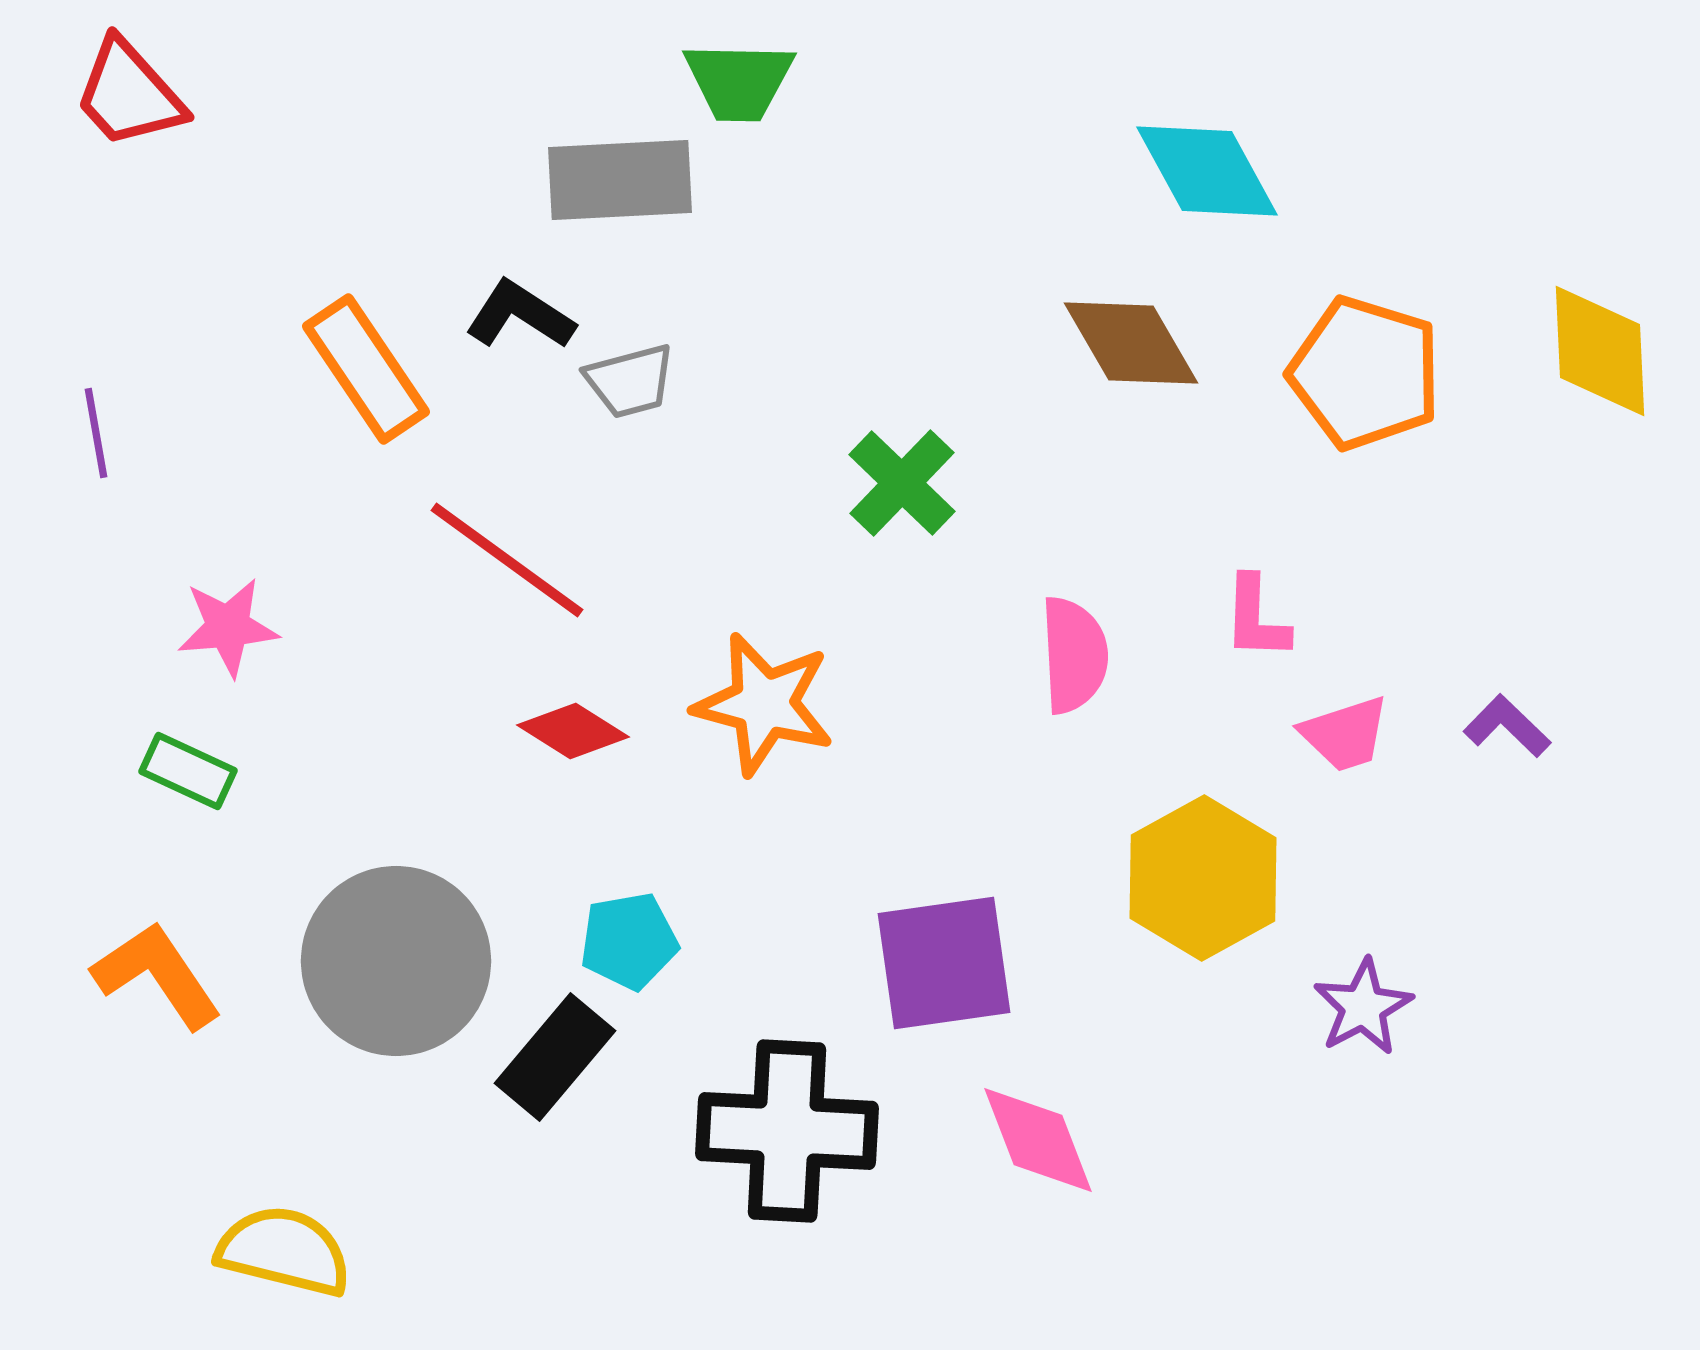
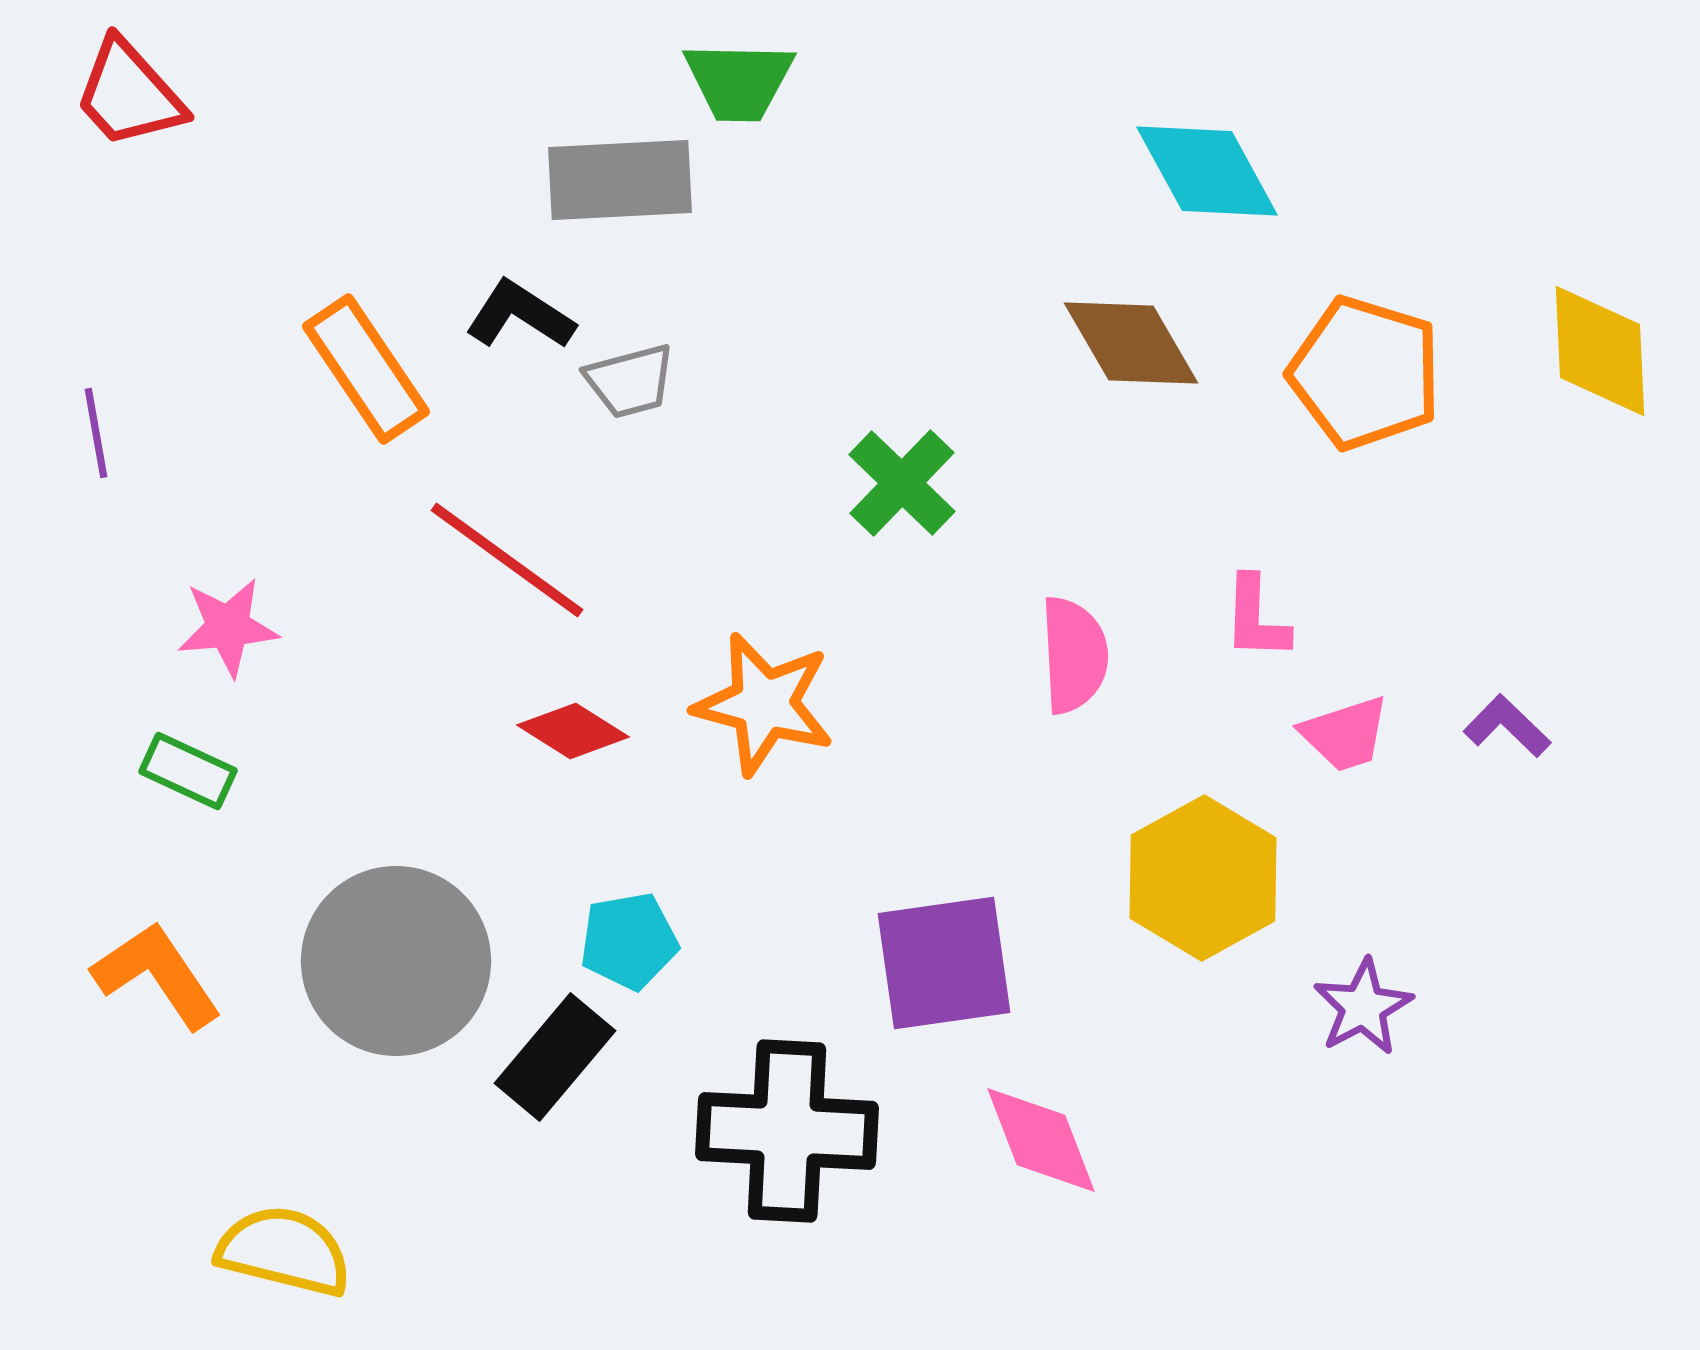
pink diamond: moved 3 px right
